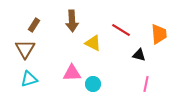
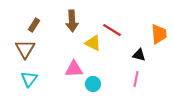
red line: moved 9 px left
pink triangle: moved 2 px right, 4 px up
cyan triangle: rotated 36 degrees counterclockwise
pink line: moved 10 px left, 5 px up
